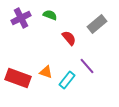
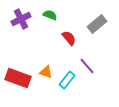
purple cross: moved 1 px down
